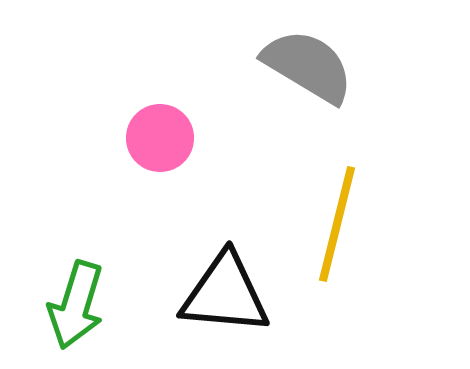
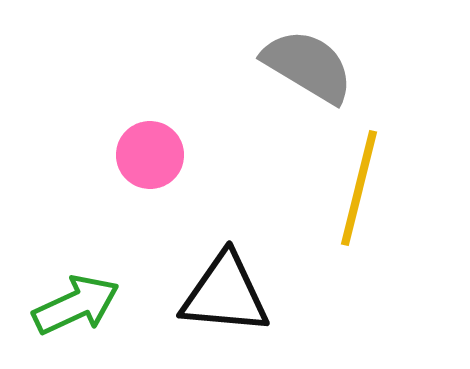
pink circle: moved 10 px left, 17 px down
yellow line: moved 22 px right, 36 px up
green arrow: rotated 132 degrees counterclockwise
